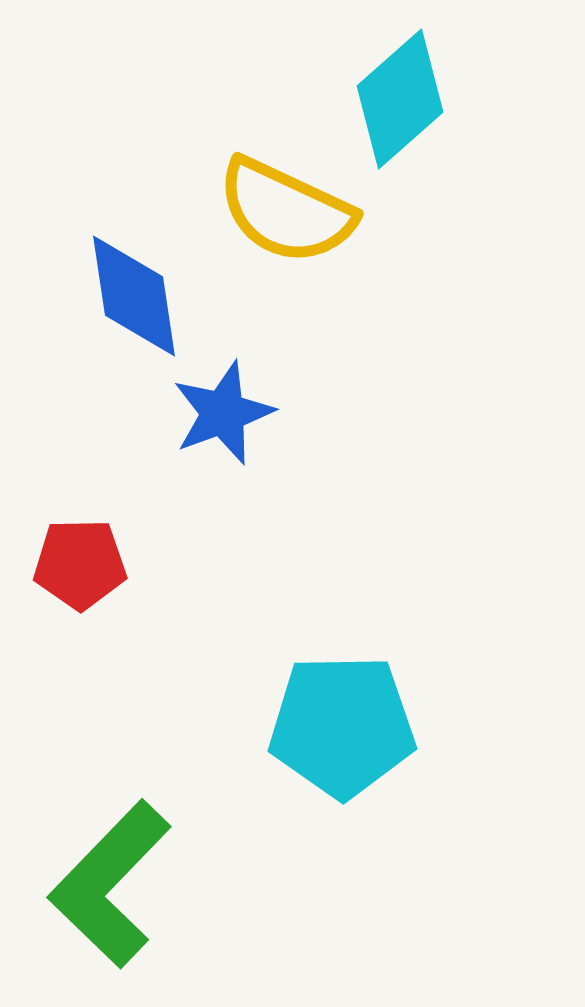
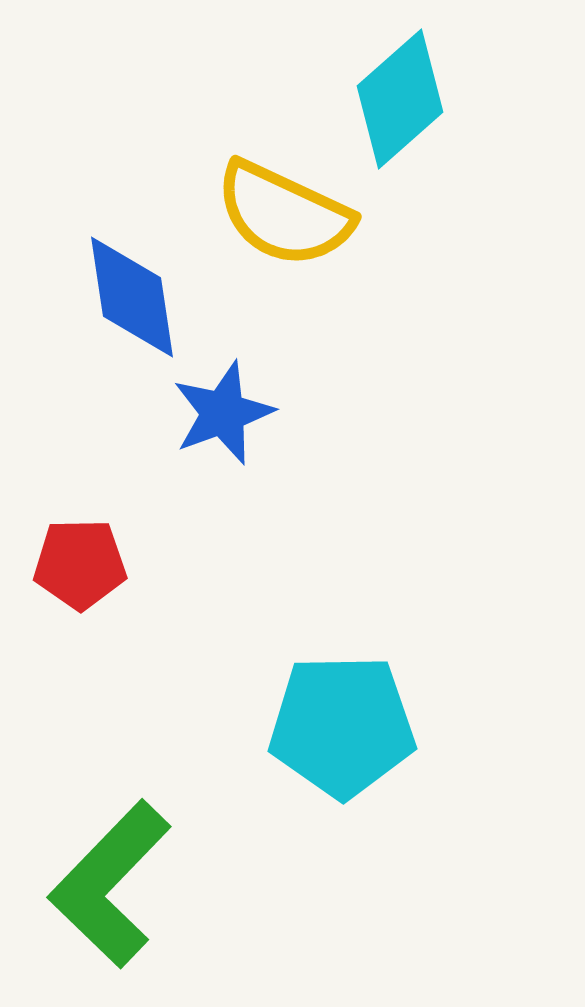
yellow semicircle: moved 2 px left, 3 px down
blue diamond: moved 2 px left, 1 px down
